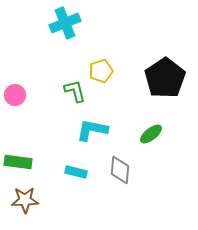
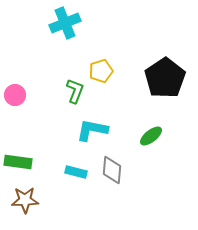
green L-shape: rotated 35 degrees clockwise
green ellipse: moved 2 px down
gray diamond: moved 8 px left
